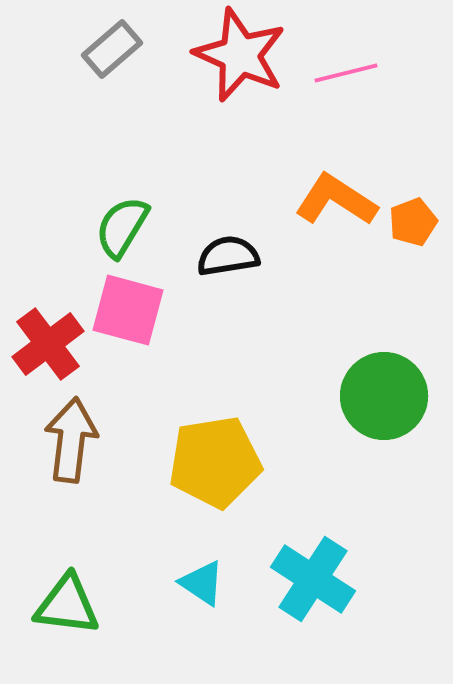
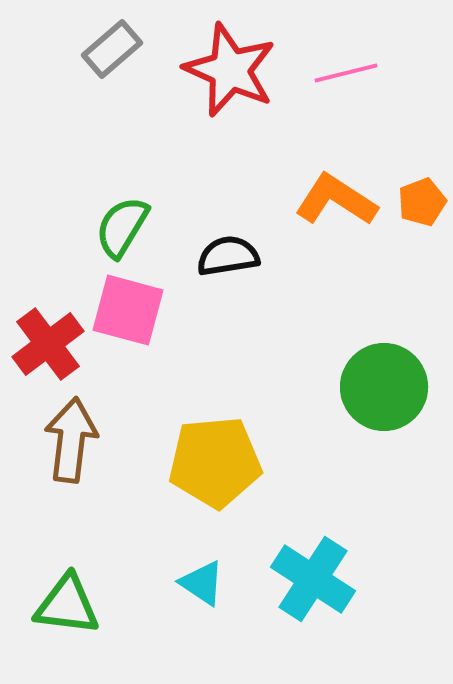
red star: moved 10 px left, 15 px down
orange pentagon: moved 9 px right, 20 px up
green circle: moved 9 px up
yellow pentagon: rotated 4 degrees clockwise
